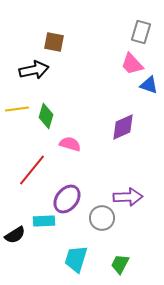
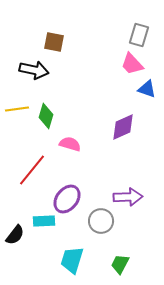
gray rectangle: moved 2 px left, 3 px down
black arrow: rotated 24 degrees clockwise
blue triangle: moved 2 px left, 4 px down
gray circle: moved 1 px left, 3 px down
black semicircle: rotated 20 degrees counterclockwise
cyan trapezoid: moved 4 px left, 1 px down
